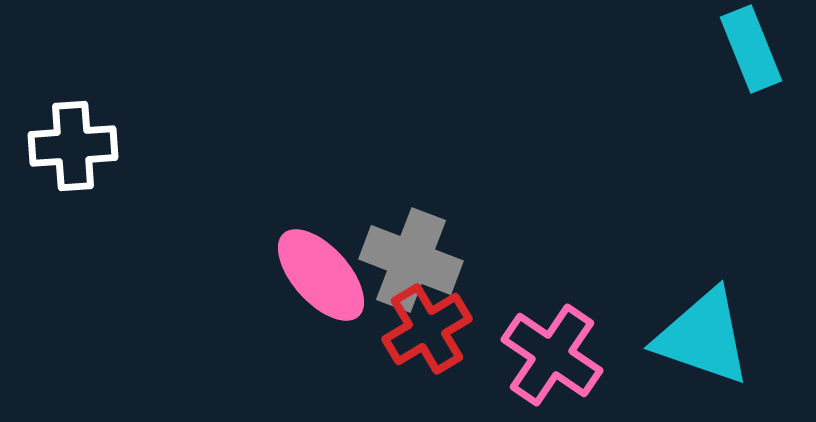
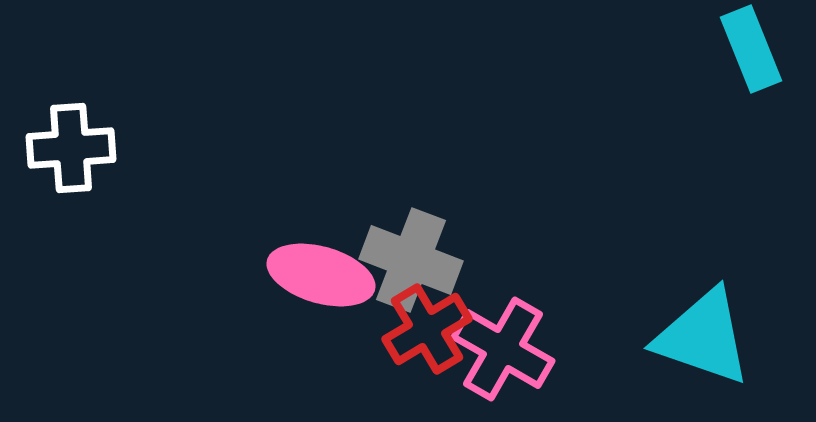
white cross: moved 2 px left, 2 px down
pink ellipse: rotated 32 degrees counterclockwise
pink cross: moved 49 px left, 6 px up; rotated 4 degrees counterclockwise
